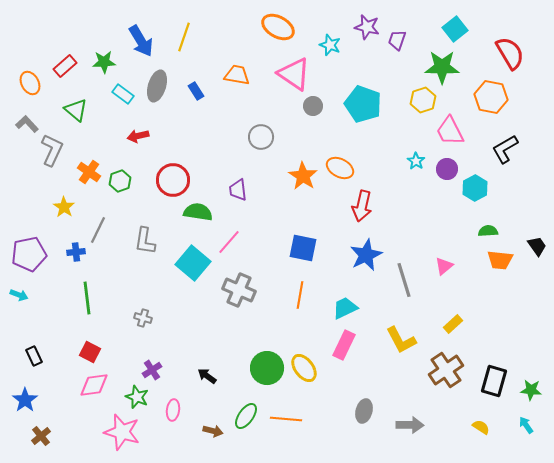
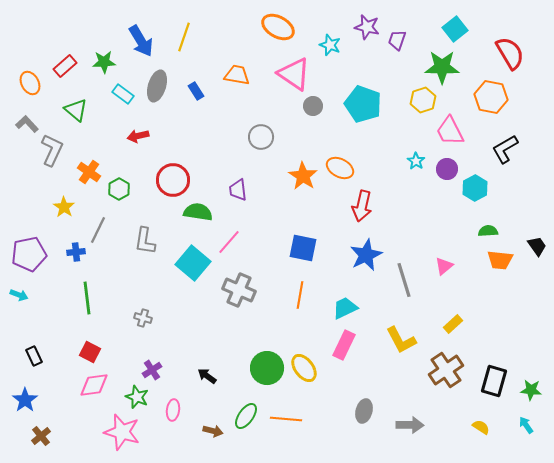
green hexagon at (120, 181): moved 1 px left, 8 px down; rotated 10 degrees counterclockwise
